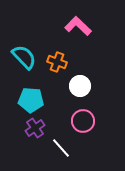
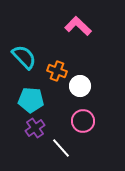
orange cross: moved 9 px down
